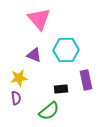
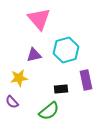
cyan hexagon: rotated 15 degrees counterclockwise
purple triangle: rotated 35 degrees counterclockwise
purple semicircle: moved 4 px left, 4 px down; rotated 144 degrees clockwise
